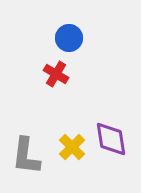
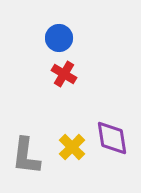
blue circle: moved 10 px left
red cross: moved 8 px right
purple diamond: moved 1 px right, 1 px up
